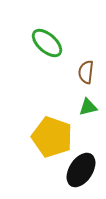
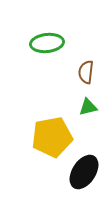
green ellipse: rotated 48 degrees counterclockwise
yellow pentagon: rotated 30 degrees counterclockwise
black ellipse: moved 3 px right, 2 px down
